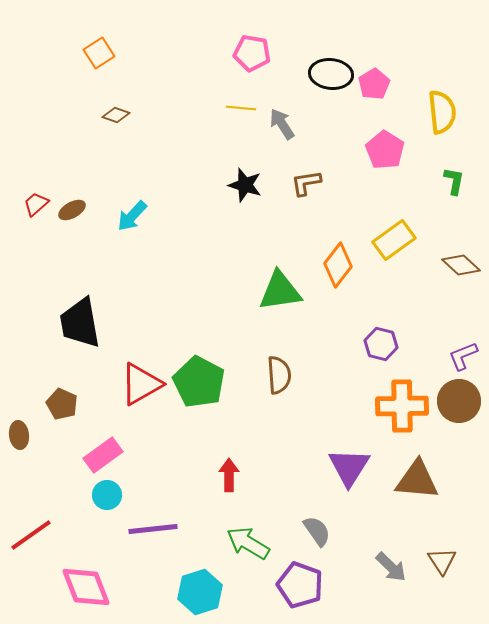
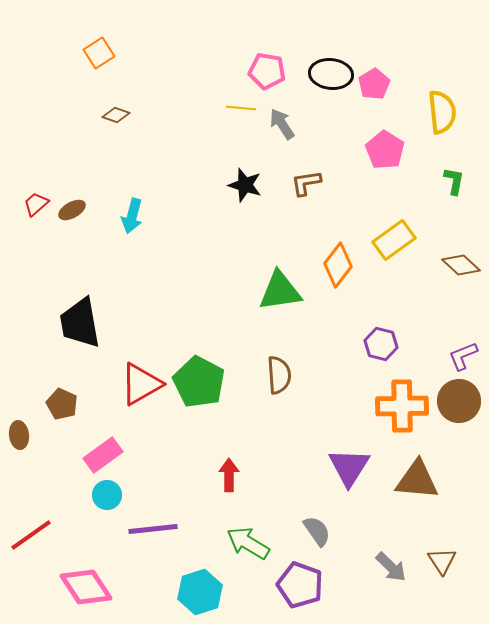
pink pentagon at (252, 53): moved 15 px right, 18 px down
cyan arrow at (132, 216): rotated 28 degrees counterclockwise
pink diamond at (86, 587): rotated 12 degrees counterclockwise
